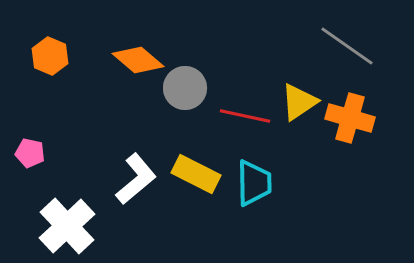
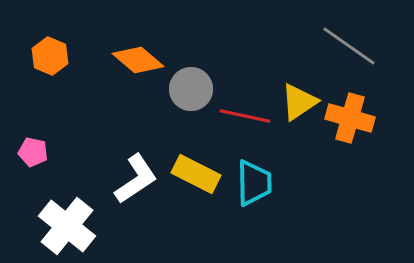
gray line: moved 2 px right
gray circle: moved 6 px right, 1 px down
pink pentagon: moved 3 px right, 1 px up
white L-shape: rotated 6 degrees clockwise
white cross: rotated 8 degrees counterclockwise
